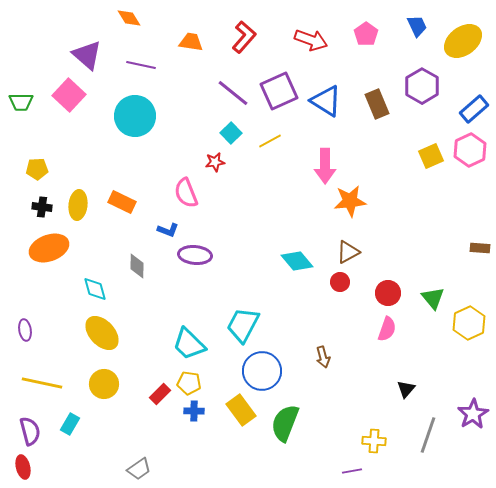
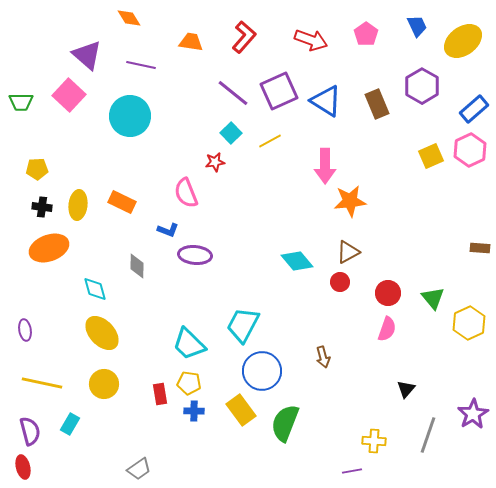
cyan circle at (135, 116): moved 5 px left
red rectangle at (160, 394): rotated 55 degrees counterclockwise
